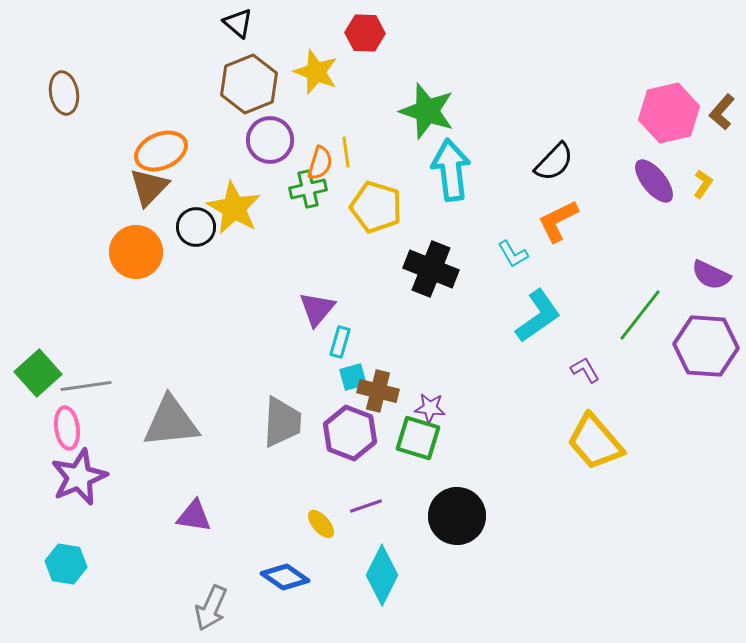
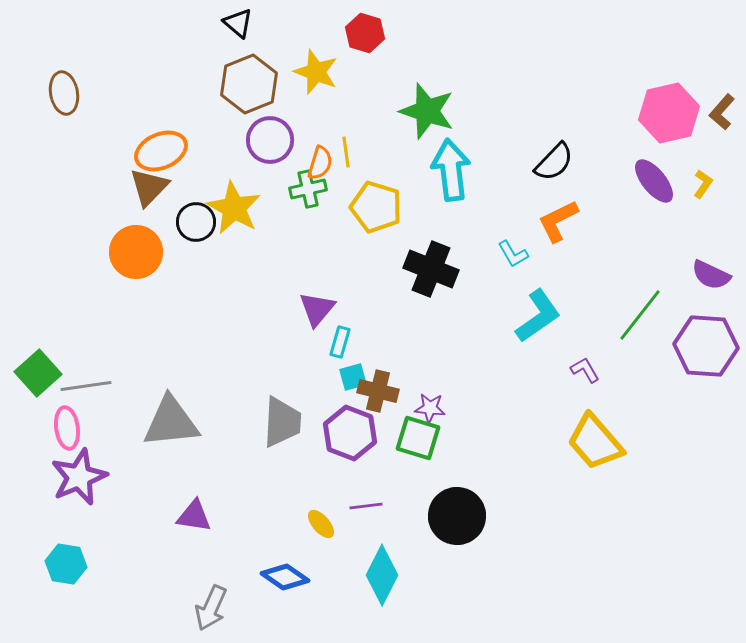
red hexagon at (365, 33): rotated 15 degrees clockwise
black circle at (196, 227): moved 5 px up
purple line at (366, 506): rotated 12 degrees clockwise
